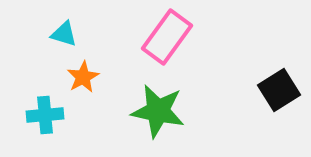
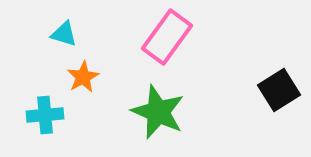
green star: moved 1 px down; rotated 12 degrees clockwise
